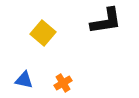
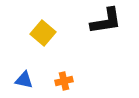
orange cross: moved 1 px right, 2 px up; rotated 18 degrees clockwise
